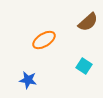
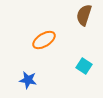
brown semicircle: moved 4 px left, 7 px up; rotated 150 degrees clockwise
